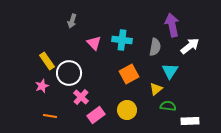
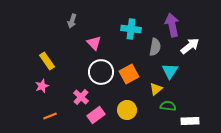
cyan cross: moved 9 px right, 11 px up
white circle: moved 32 px right, 1 px up
orange line: rotated 32 degrees counterclockwise
